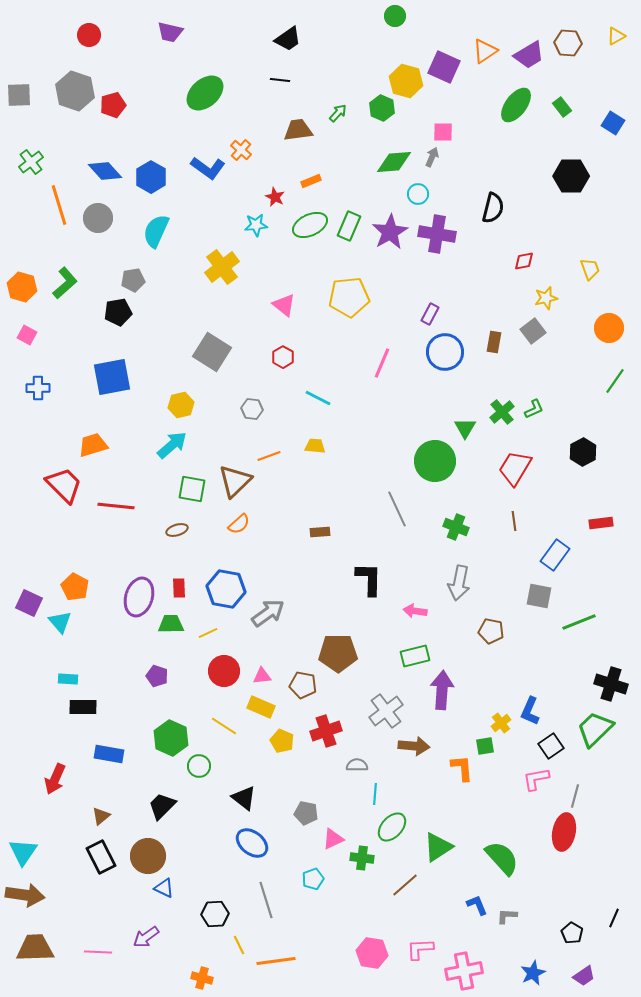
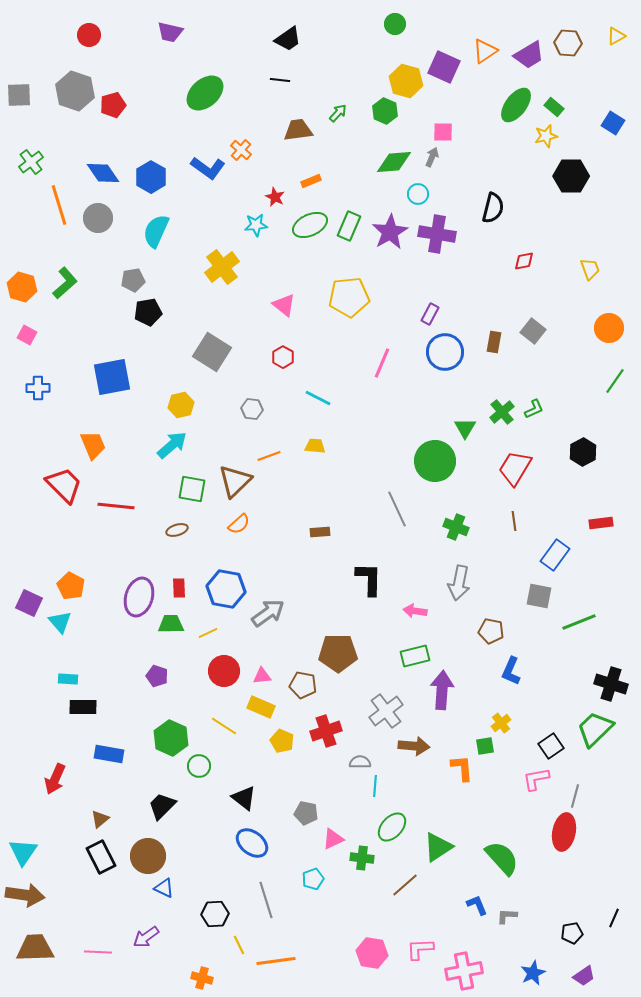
green circle at (395, 16): moved 8 px down
green rectangle at (562, 107): moved 8 px left; rotated 12 degrees counterclockwise
green hexagon at (382, 108): moved 3 px right, 3 px down
blue diamond at (105, 171): moved 2 px left, 2 px down; rotated 8 degrees clockwise
yellow star at (546, 298): moved 162 px up
black pentagon at (118, 312): moved 30 px right
gray square at (533, 331): rotated 15 degrees counterclockwise
orange trapezoid at (93, 445): rotated 84 degrees clockwise
orange pentagon at (75, 587): moved 4 px left, 1 px up
blue L-shape at (530, 711): moved 19 px left, 40 px up
gray semicircle at (357, 765): moved 3 px right, 3 px up
cyan line at (375, 794): moved 8 px up
brown triangle at (101, 816): moved 1 px left, 3 px down
black pentagon at (572, 933): rotated 30 degrees clockwise
